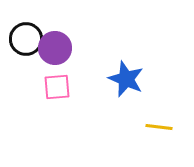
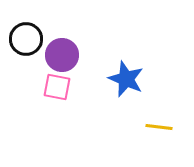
purple circle: moved 7 px right, 7 px down
pink square: rotated 16 degrees clockwise
